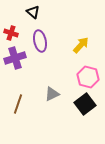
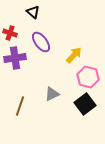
red cross: moved 1 px left
purple ellipse: moved 1 px right, 1 px down; rotated 25 degrees counterclockwise
yellow arrow: moved 7 px left, 10 px down
purple cross: rotated 10 degrees clockwise
brown line: moved 2 px right, 2 px down
